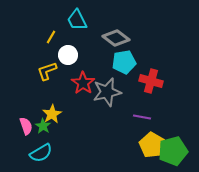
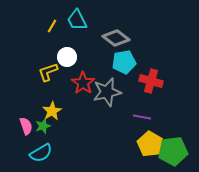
yellow line: moved 1 px right, 11 px up
white circle: moved 1 px left, 2 px down
yellow L-shape: moved 1 px right, 1 px down
yellow star: moved 3 px up
green star: rotated 21 degrees clockwise
yellow pentagon: moved 2 px left, 1 px up
green pentagon: rotated 8 degrees clockwise
